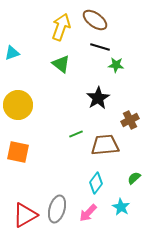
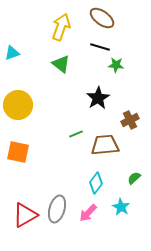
brown ellipse: moved 7 px right, 2 px up
